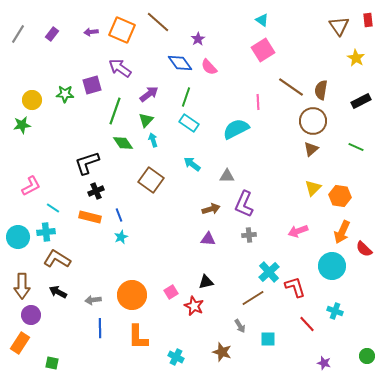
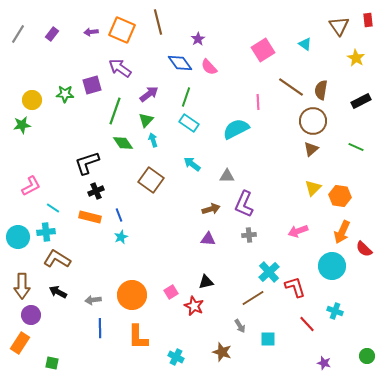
cyan triangle at (262, 20): moved 43 px right, 24 px down
brown line at (158, 22): rotated 35 degrees clockwise
